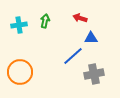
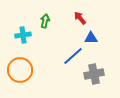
red arrow: rotated 32 degrees clockwise
cyan cross: moved 4 px right, 10 px down
orange circle: moved 2 px up
